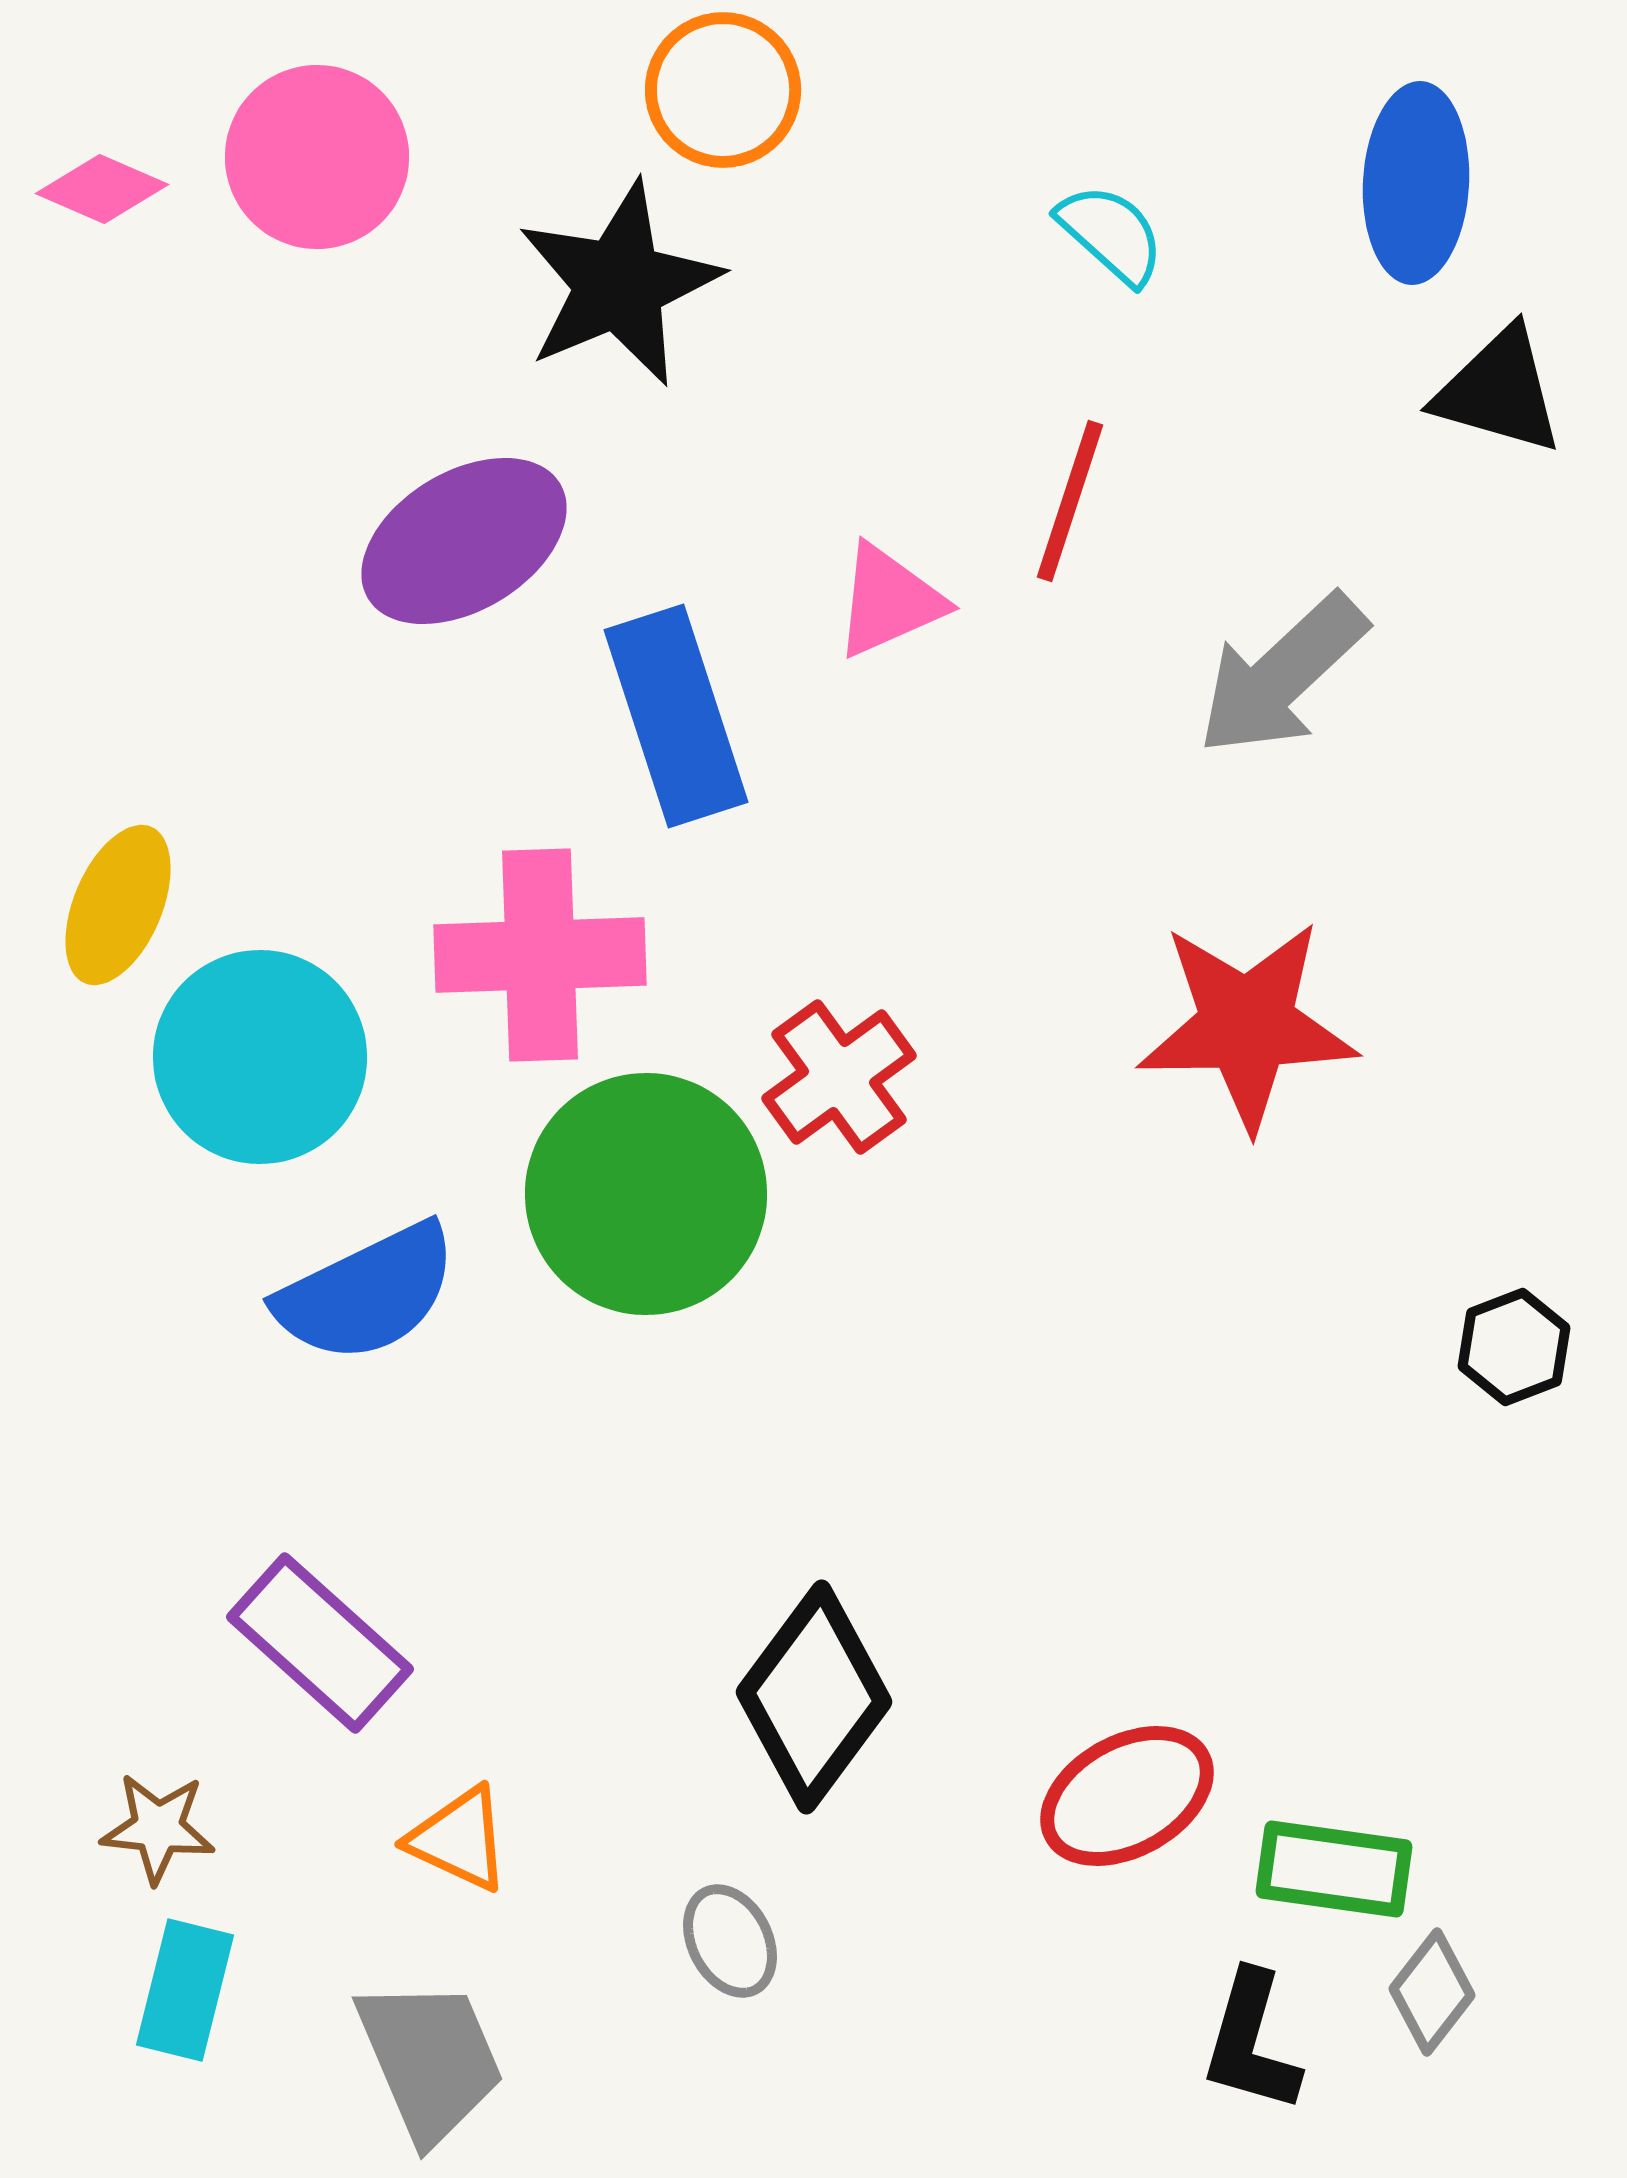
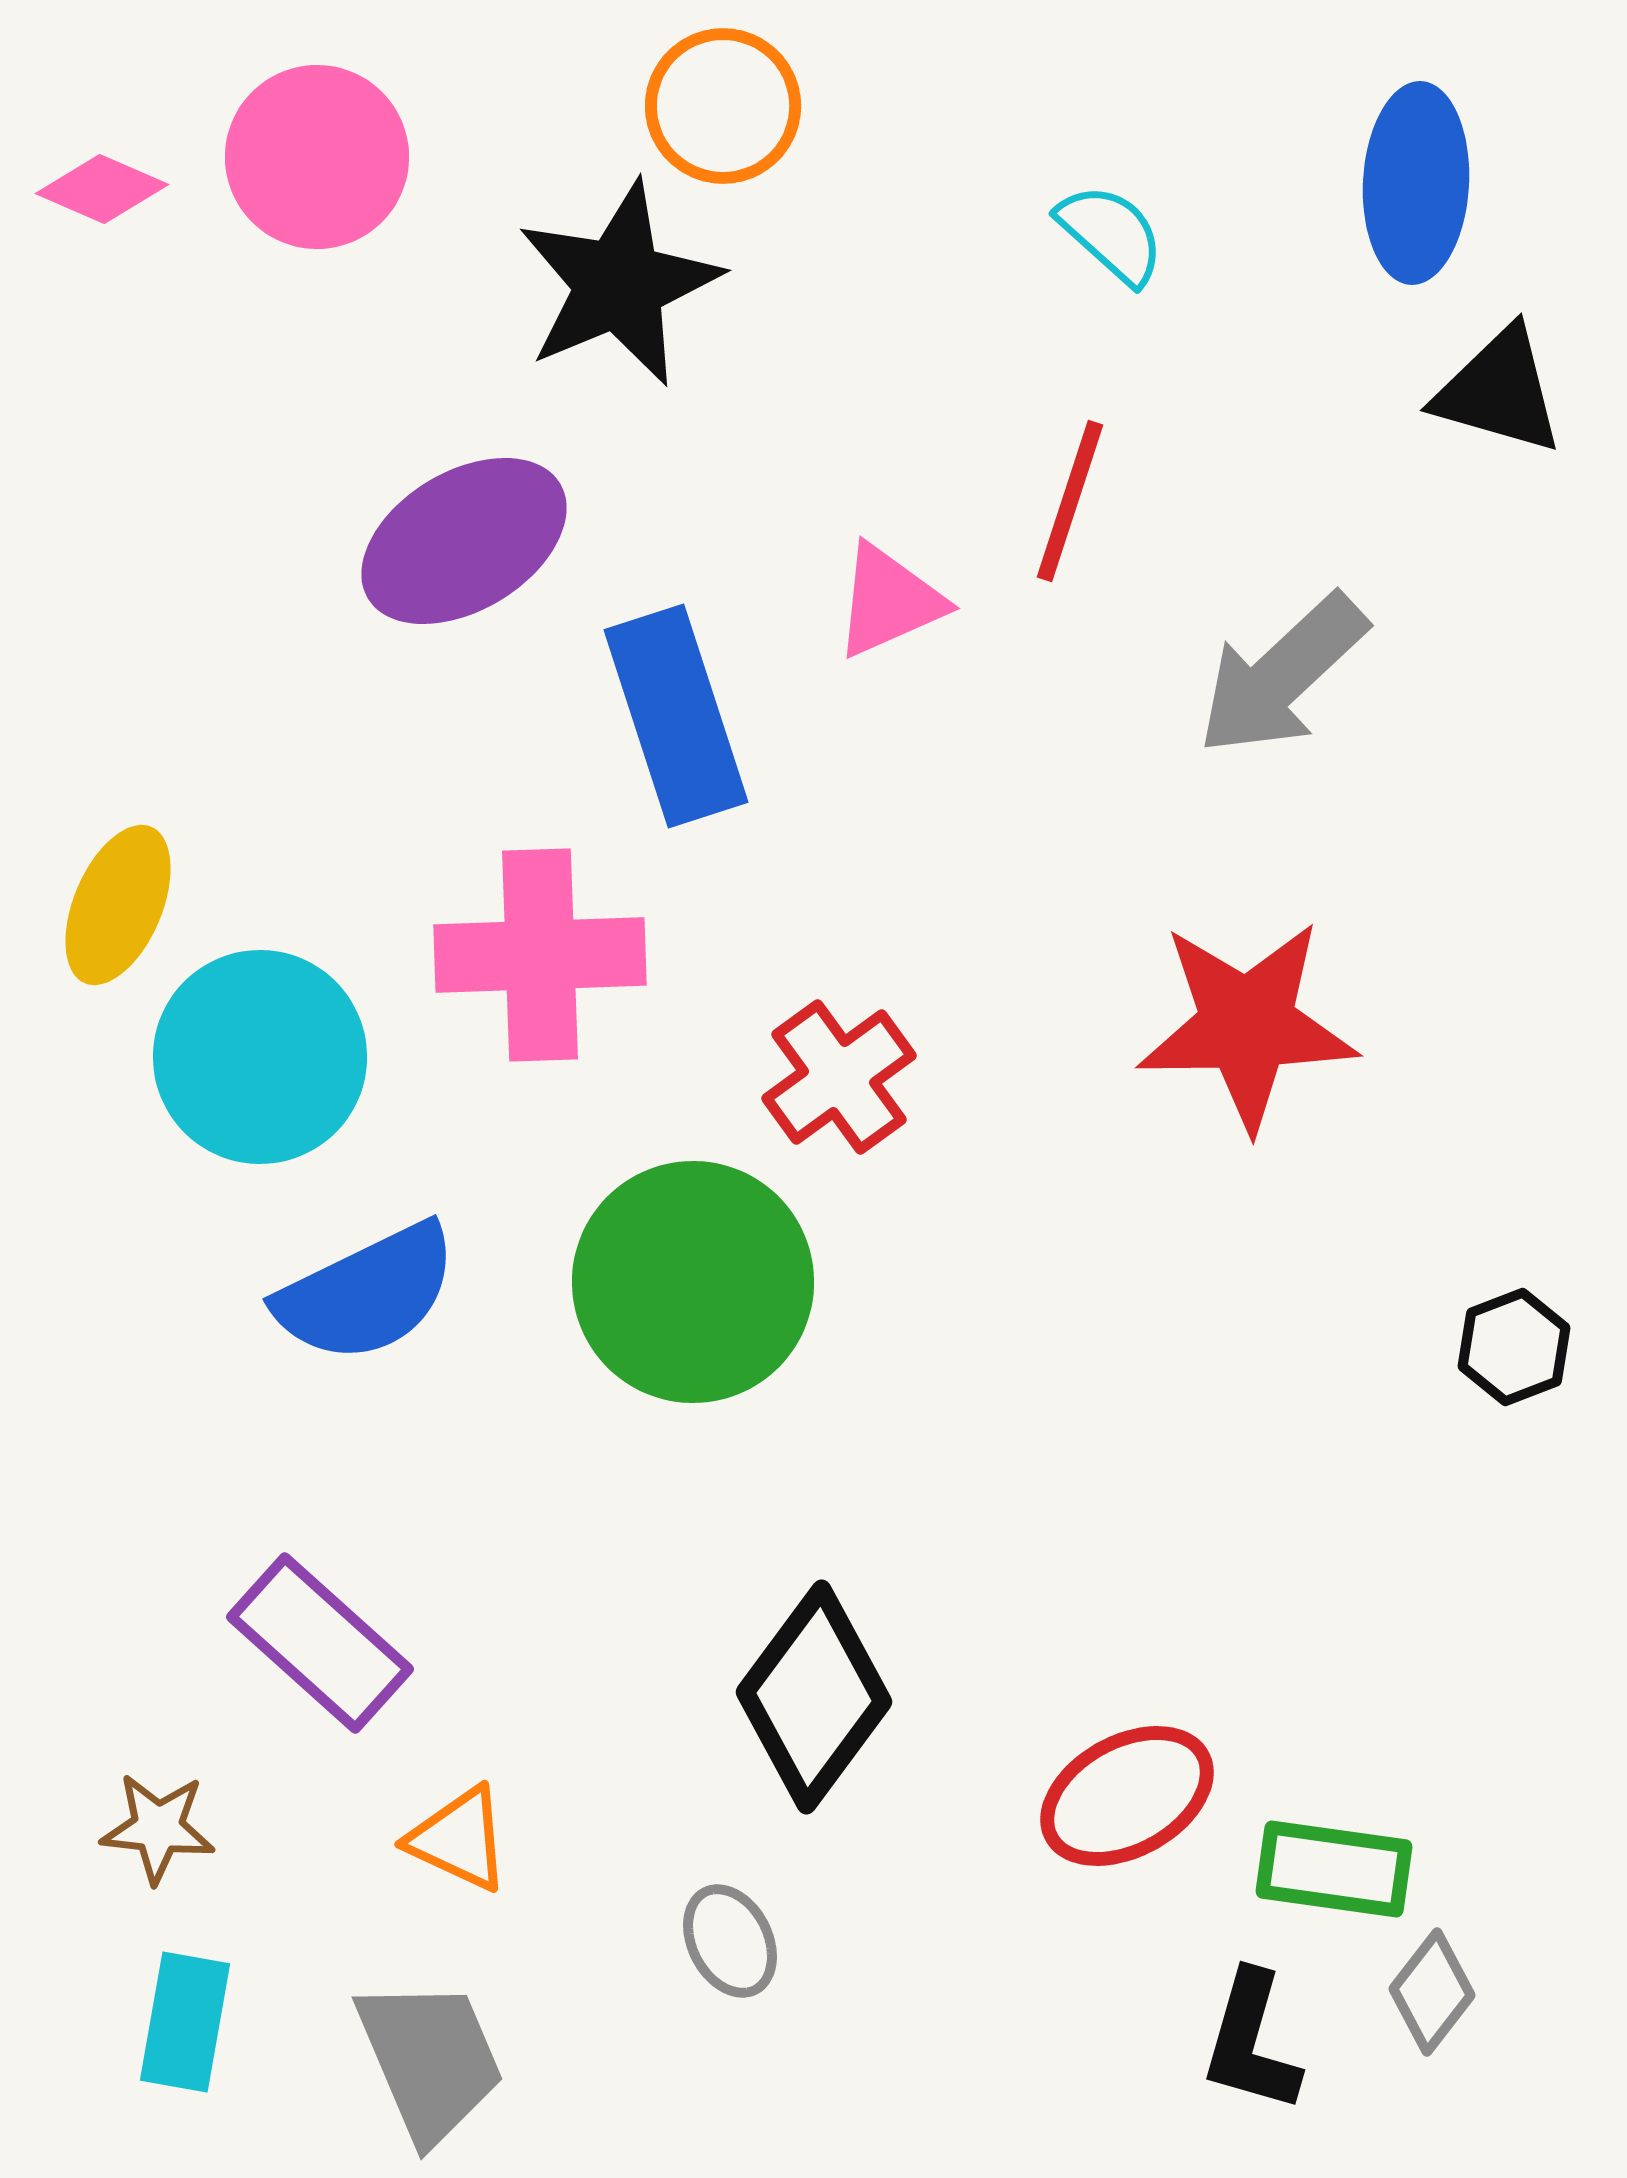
orange circle: moved 16 px down
green circle: moved 47 px right, 88 px down
cyan rectangle: moved 32 px down; rotated 4 degrees counterclockwise
